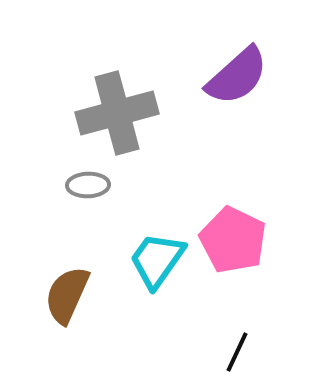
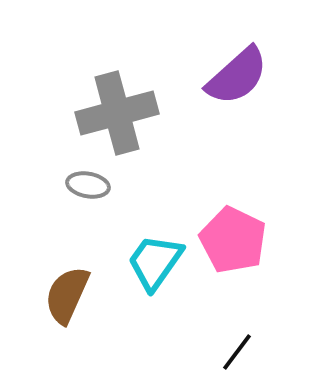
gray ellipse: rotated 12 degrees clockwise
cyan trapezoid: moved 2 px left, 2 px down
black line: rotated 12 degrees clockwise
